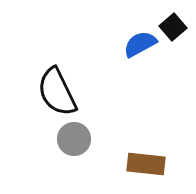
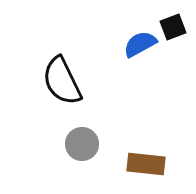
black square: rotated 20 degrees clockwise
black semicircle: moved 5 px right, 11 px up
gray circle: moved 8 px right, 5 px down
